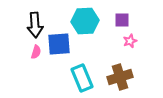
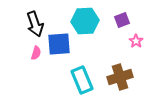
purple square: rotated 21 degrees counterclockwise
black arrow: moved 1 px up; rotated 15 degrees counterclockwise
pink star: moved 6 px right; rotated 16 degrees counterclockwise
pink semicircle: moved 1 px down
cyan rectangle: moved 2 px down
